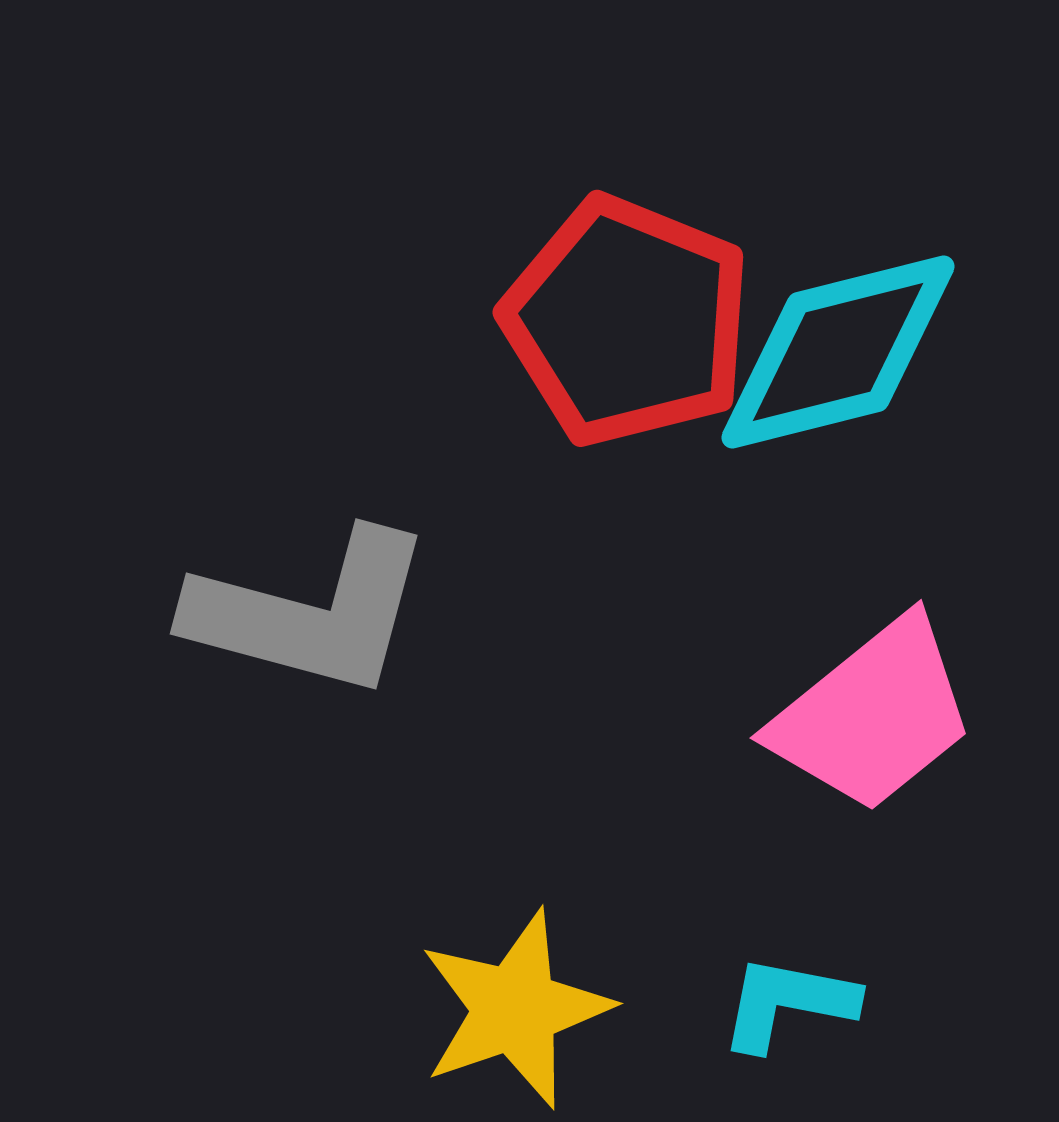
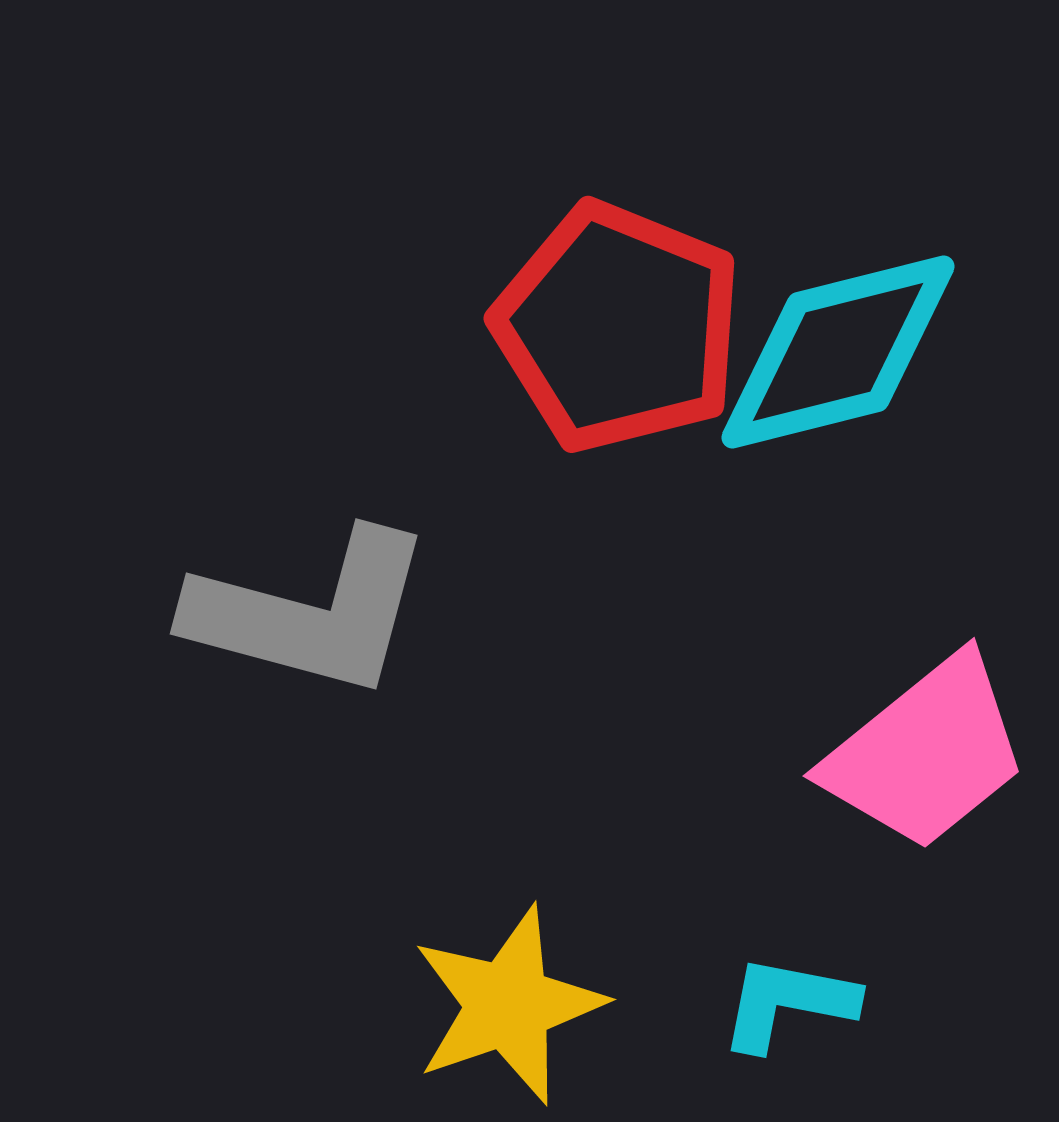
red pentagon: moved 9 px left, 6 px down
pink trapezoid: moved 53 px right, 38 px down
yellow star: moved 7 px left, 4 px up
